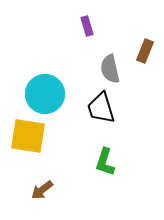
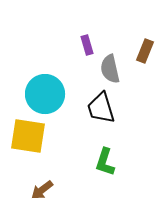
purple rectangle: moved 19 px down
